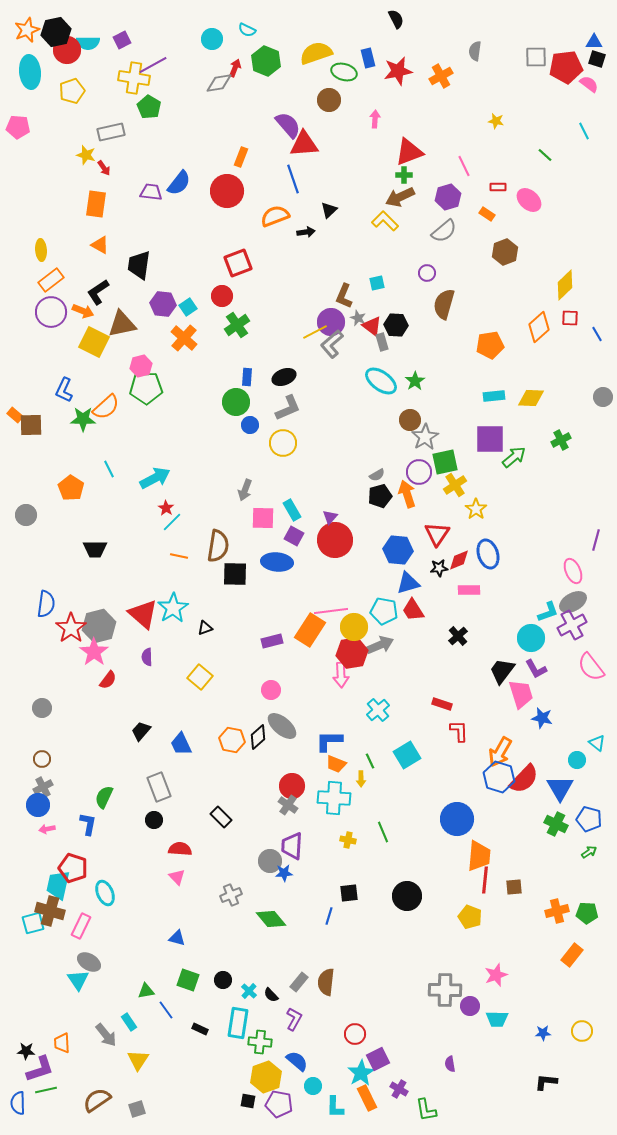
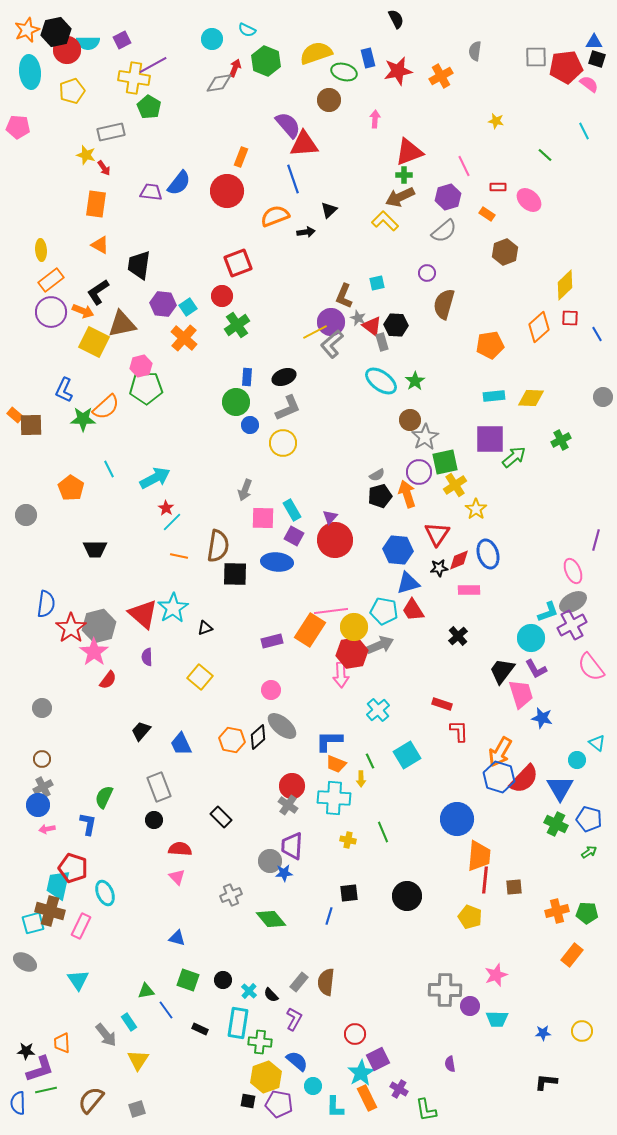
gray ellipse at (89, 962): moved 64 px left
brown semicircle at (97, 1100): moved 6 px left; rotated 16 degrees counterclockwise
